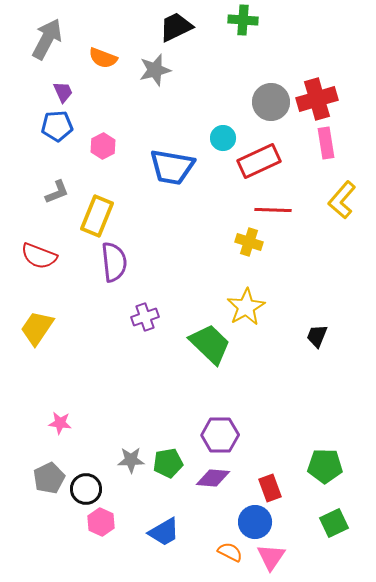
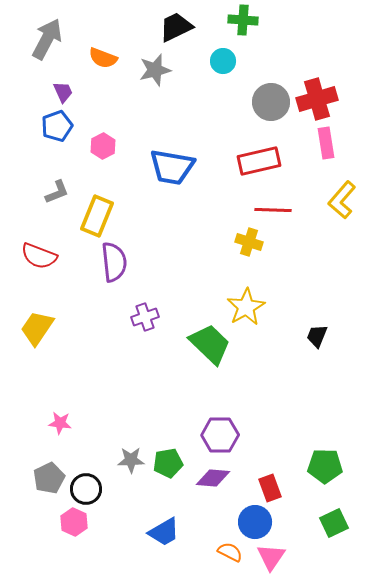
blue pentagon at (57, 126): rotated 16 degrees counterclockwise
cyan circle at (223, 138): moved 77 px up
red rectangle at (259, 161): rotated 12 degrees clockwise
pink hexagon at (101, 522): moved 27 px left
